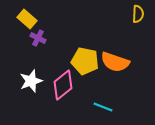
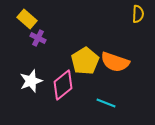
yellow pentagon: rotated 28 degrees clockwise
cyan line: moved 3 px right, 4 px up
